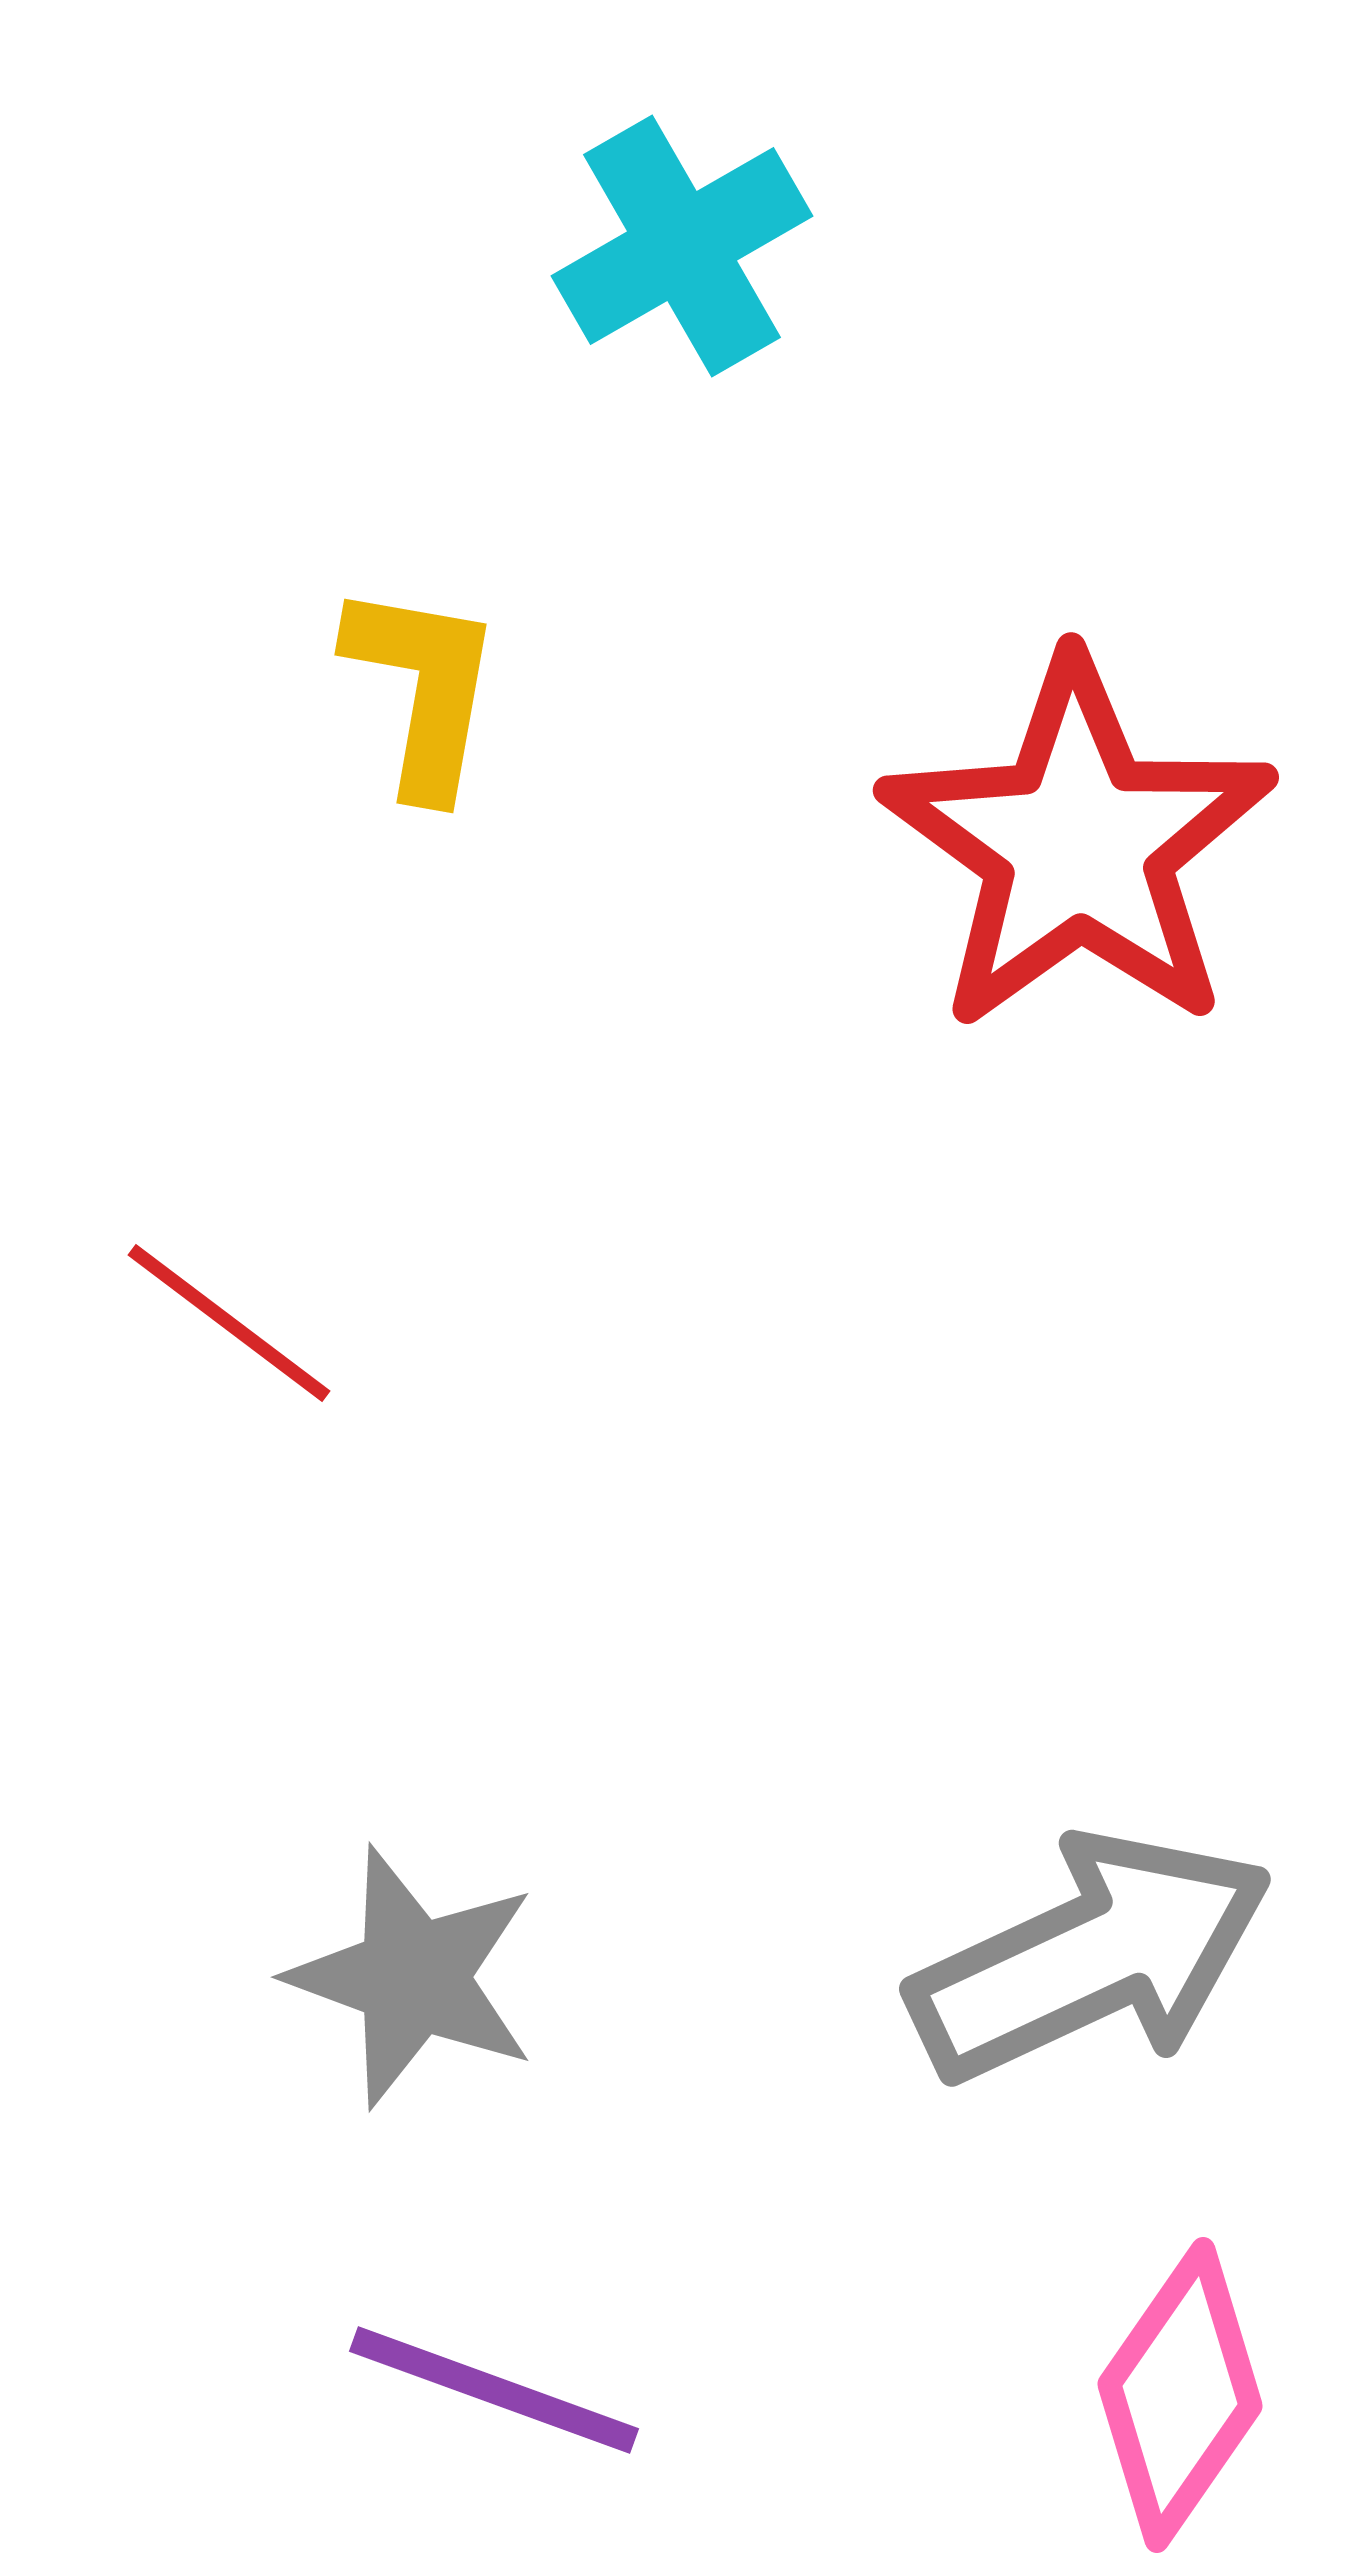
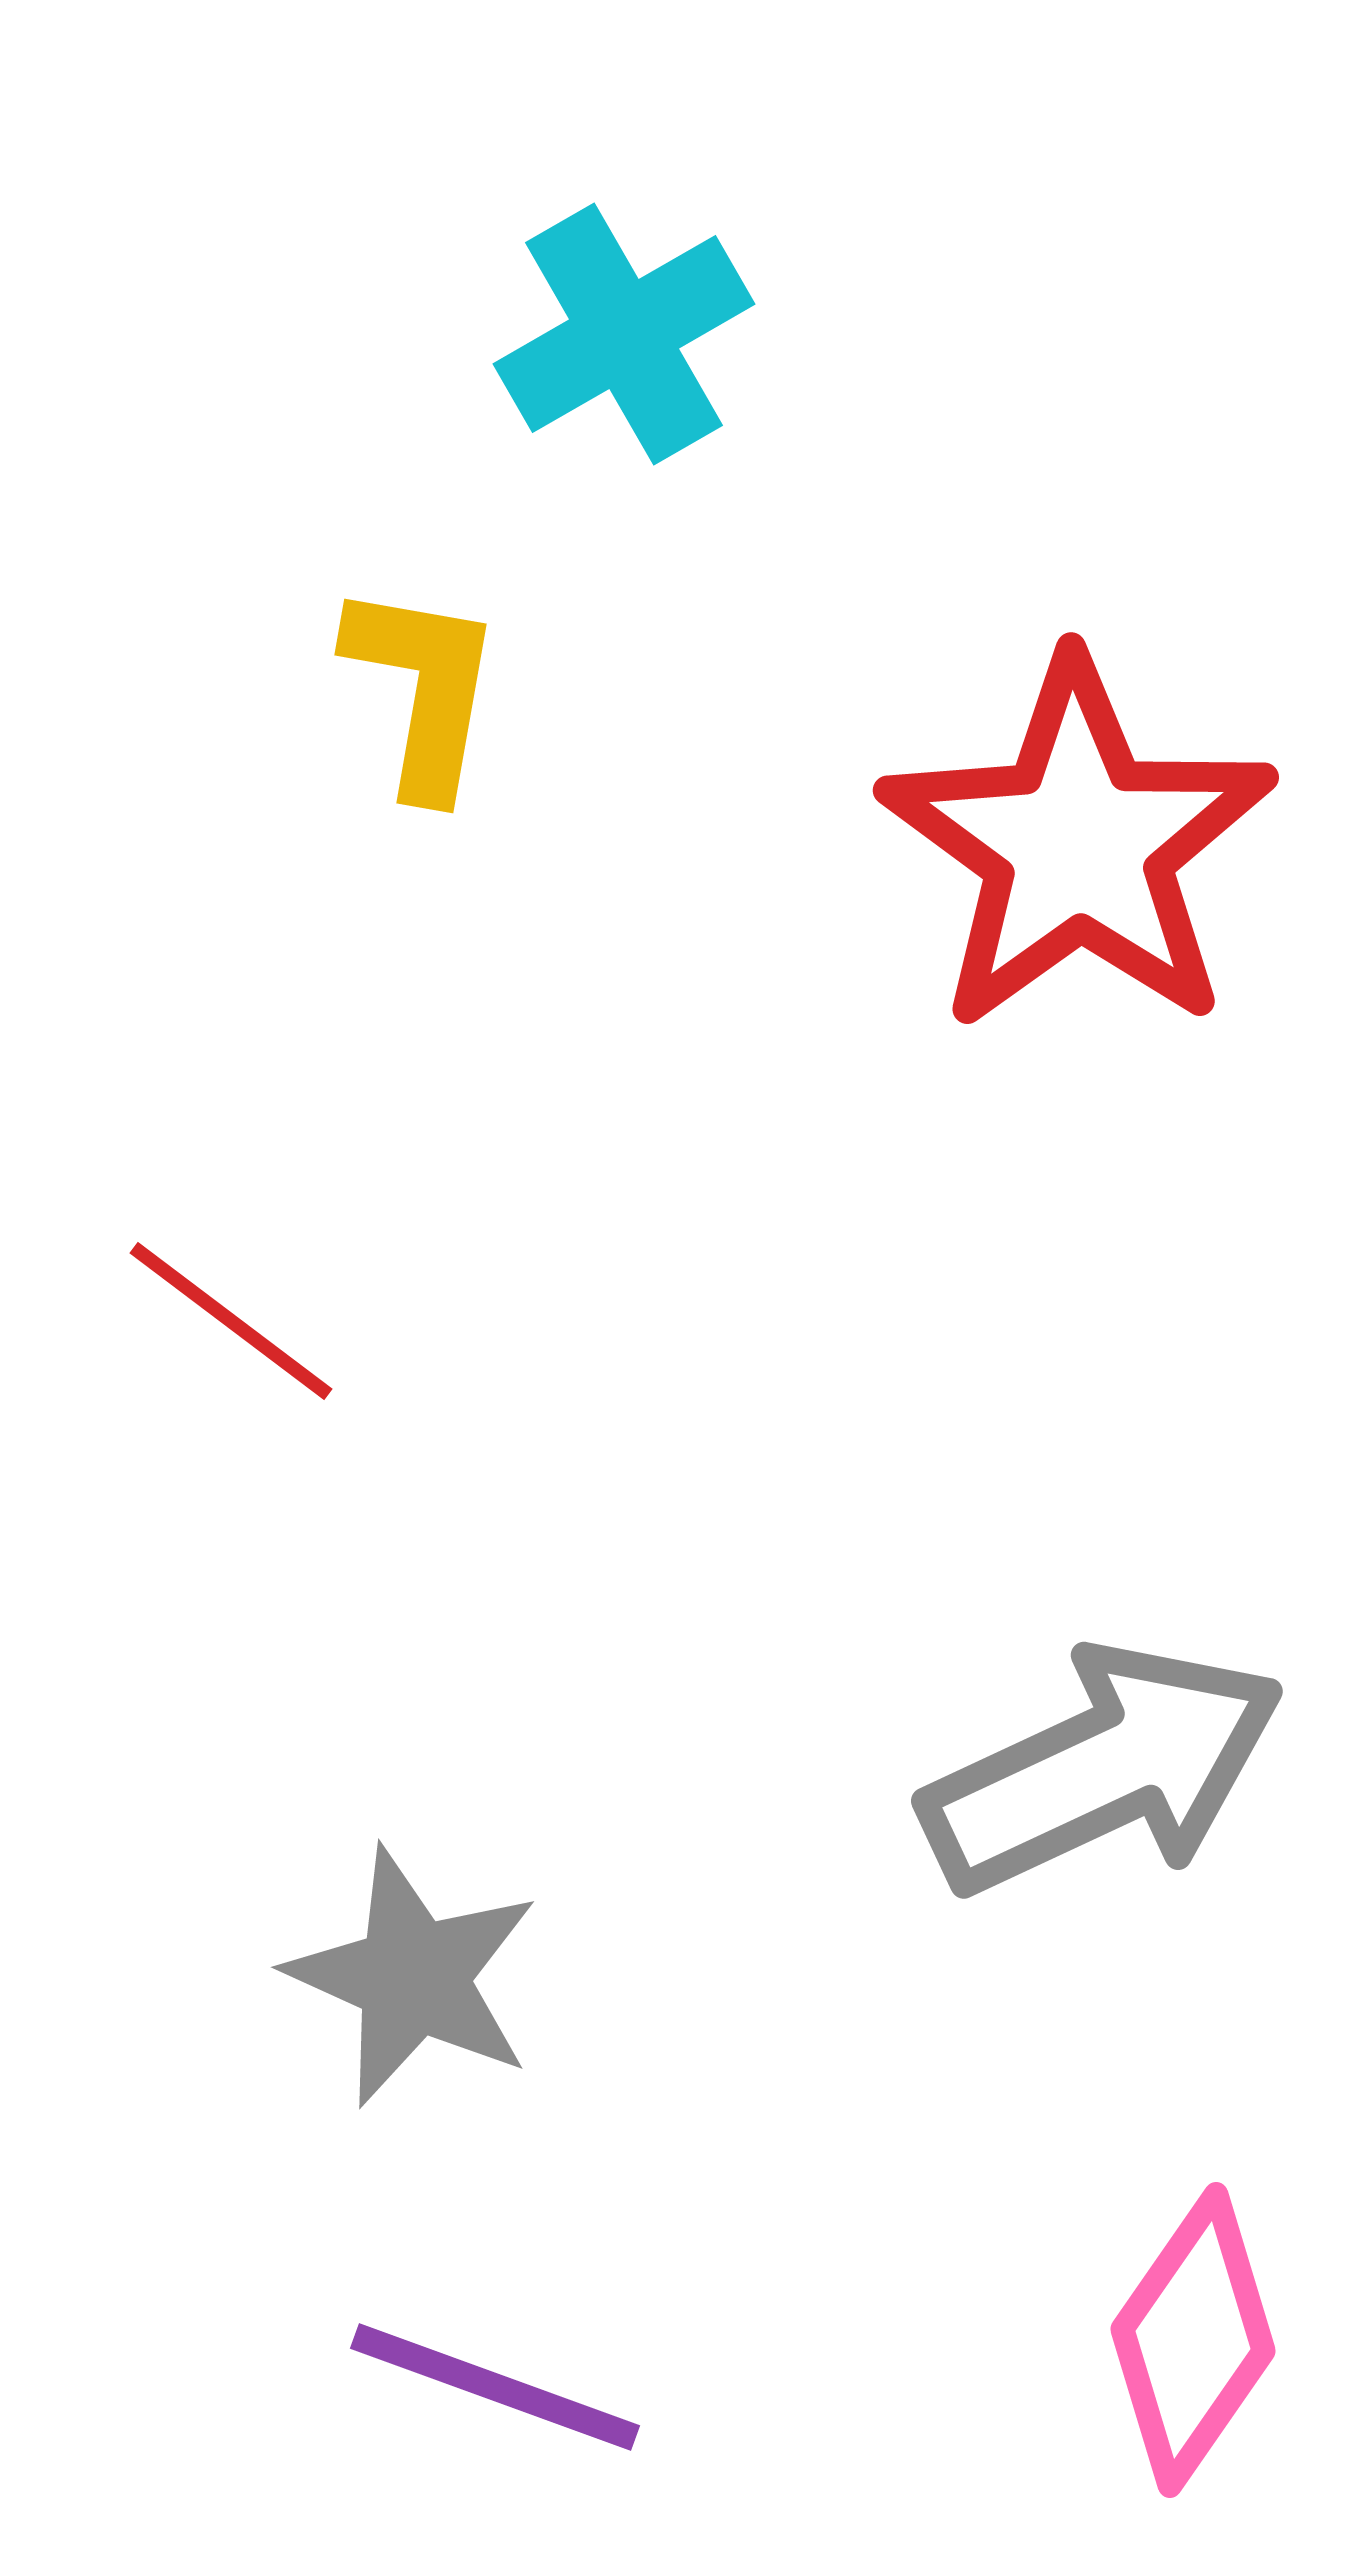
cyan cross: moved 58 px left, 88 px down
red line: moved 2 px right, 2 px up
gray arrow: moved 12 px right, 188 px up
gray star: rotated 4 degrees clockwise
purple line: moved 1 px right, 3 px up
pink diamond: moved 13 px right, 55 px up
